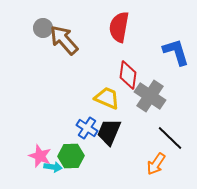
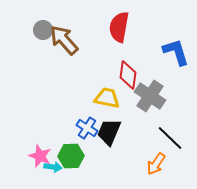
gray circle: moved 2 px down
yellow trapezoid: rotated 12 degrees counterclockwise
